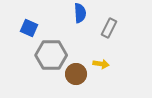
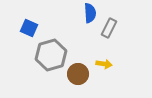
blue semicircle: moved 10 px right
gray hexagon: rotated 16 degrees counterclockwise
yellow arrow: moved 3 px right
brown circle: moved 2 px right
